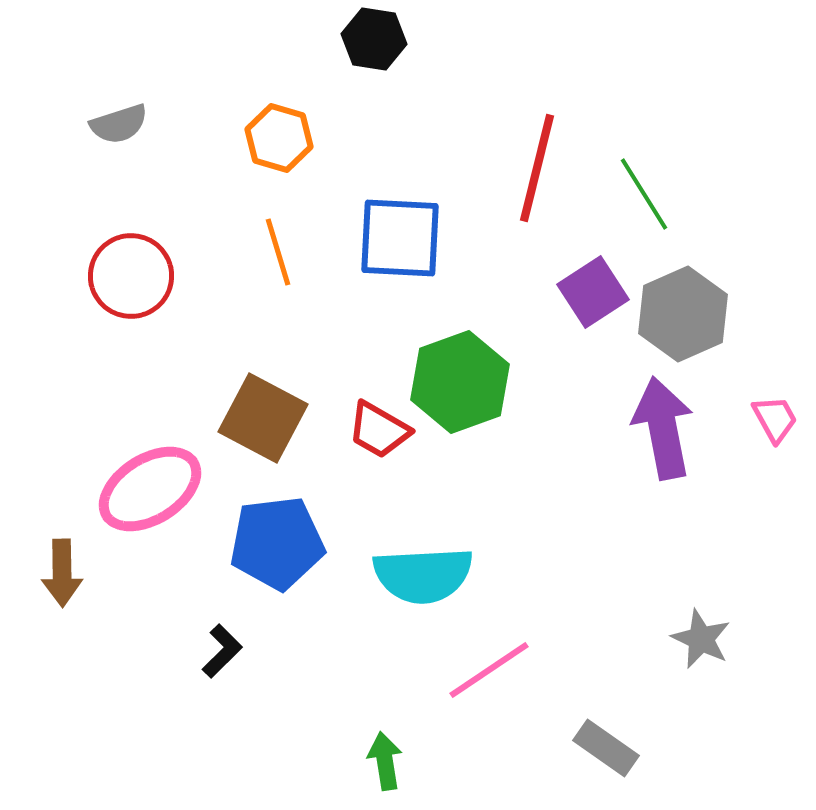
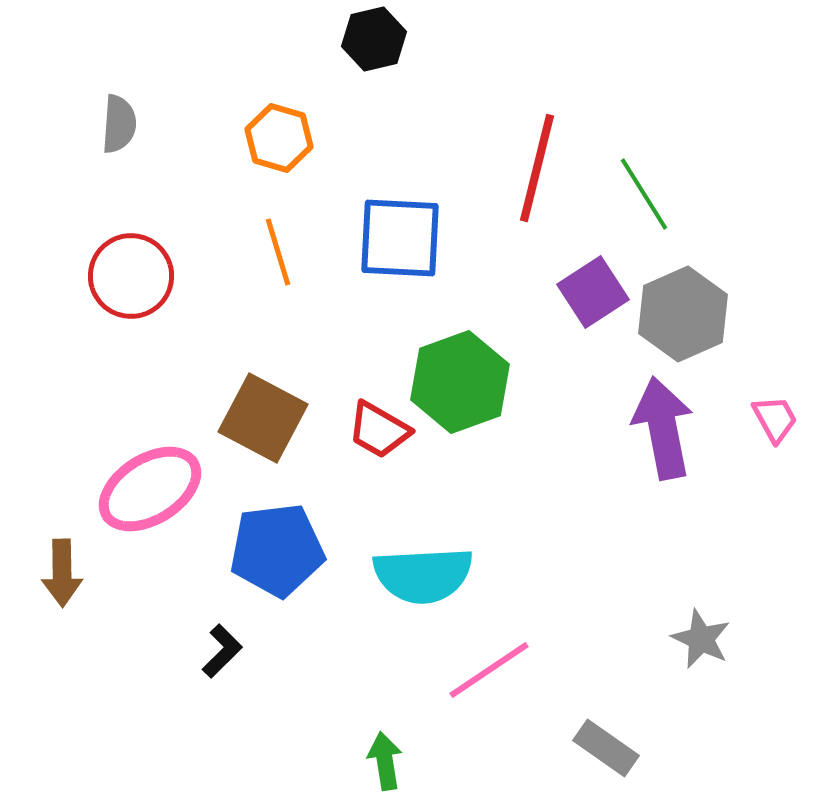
black hexagon: rotated 22 degrees counterclockwise
gray semicircle: rotated 68 degrees counterclockwise
blue pentagon: moved 7 px down
